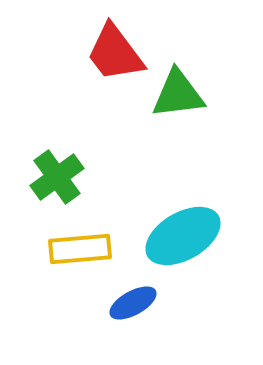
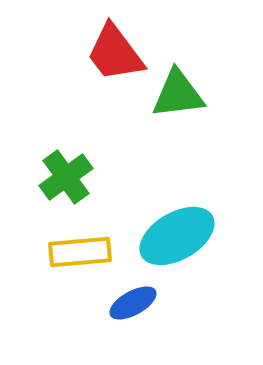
green cross: moved 9 px right
cyan ellipse: moved 6 px left
yellow rectangle: moved 3 px down
